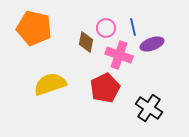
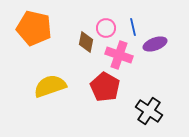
purple ellipse: moved 3 px right
yellow semicircle: moved 2 px down
red pentagon: moved 1 px up; rotated 16 degrees counterclockwise
black cross: moved 3 px down
